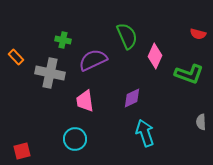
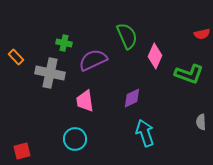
red semicircle: moved 4 px right; rotated 28 degrees counterclockwise
green cross: moved 1 px right, 3 px down
